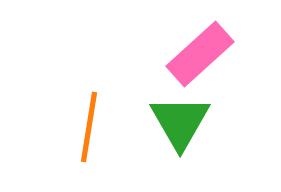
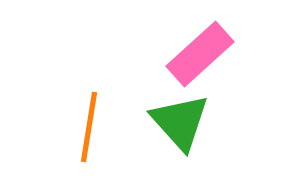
green triangle: rotated 12 degrees counterclockwise
